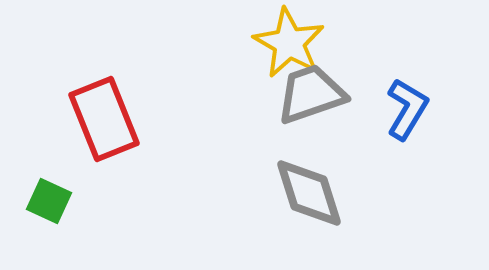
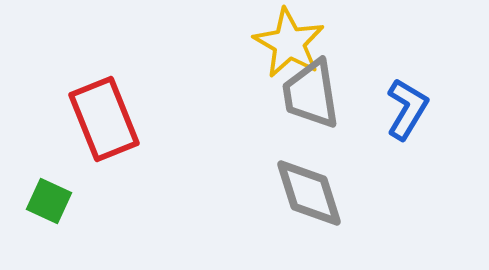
gray trapezoid: rotated 80 degrees counterclockwise
